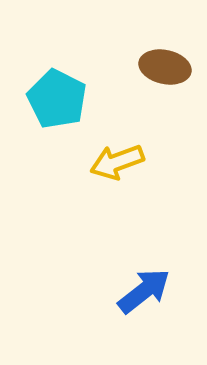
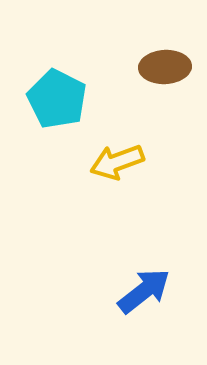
brown ellipse: rotated 15 degrees counterclockwise
